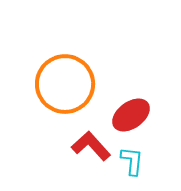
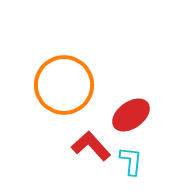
orange circle: moved 1 px left, 1 px down
cyan L-shape: moved 1 px left
